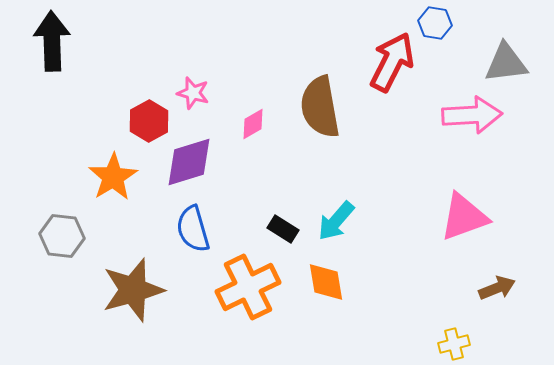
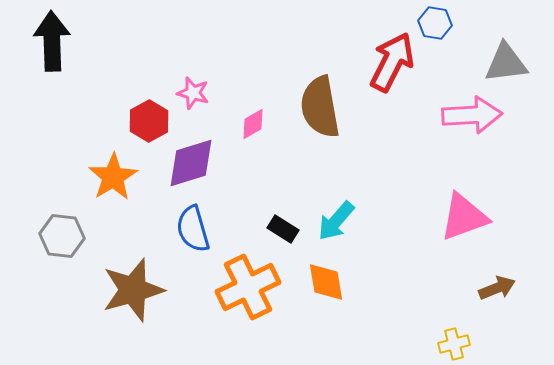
purple diamond: moved 2 px right, 1 px down
